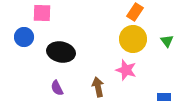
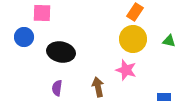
green triangle: moved 2 px right; rotated 40 degrees counterclockwise
purple semicircle: rotated 35 degrees clockwise
